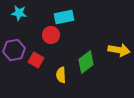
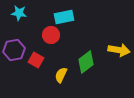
yellow semicircle: rotated 28 degrees clockwise
